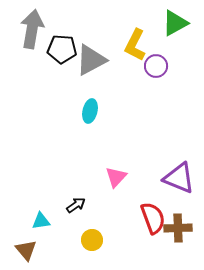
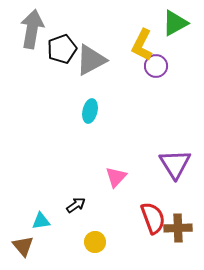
yellow L-shape: moved 7 px right
black pentagon: rotated 24 degrees counterclockwise
purple triangle: moved 4 px left, 14 px up; rotated 36 degrees clockwise
yellow circle: moved 3 px right, 2 px down
brown triangle: moved 3 px left, 4 px up
